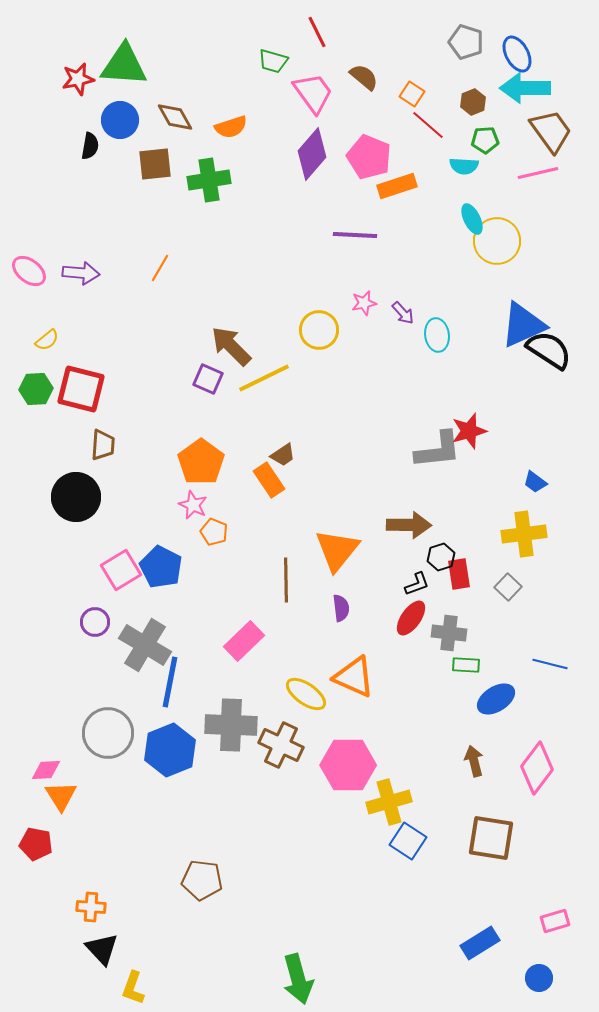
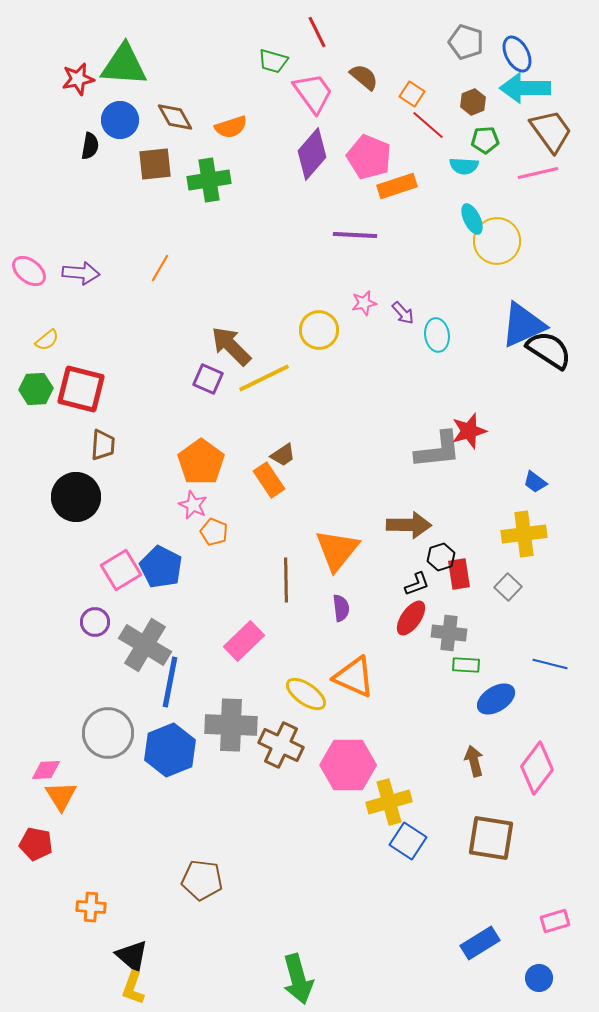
black triangle at (102, 949): moved 30 px right, 7 px down; rotated 6 degrees counterclockwise
